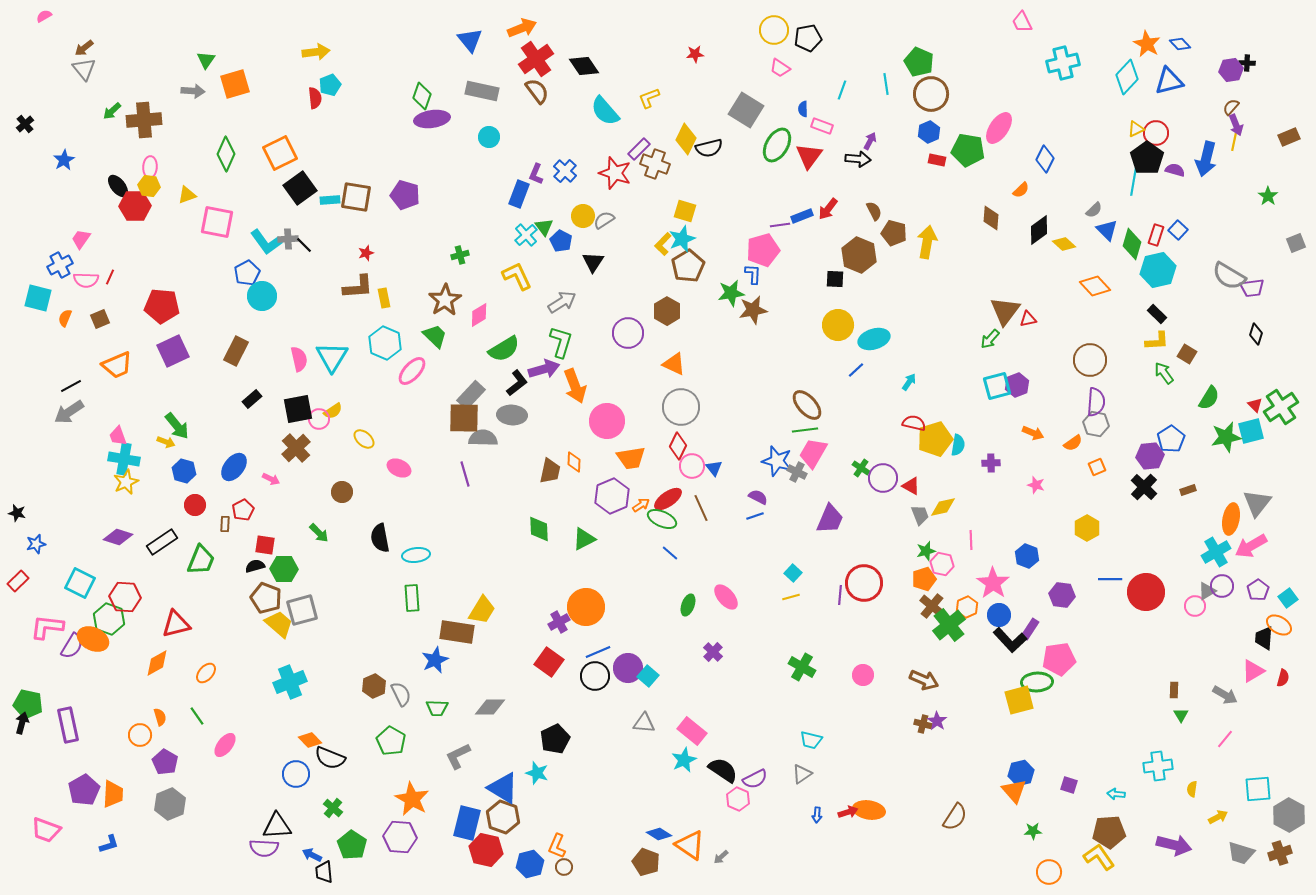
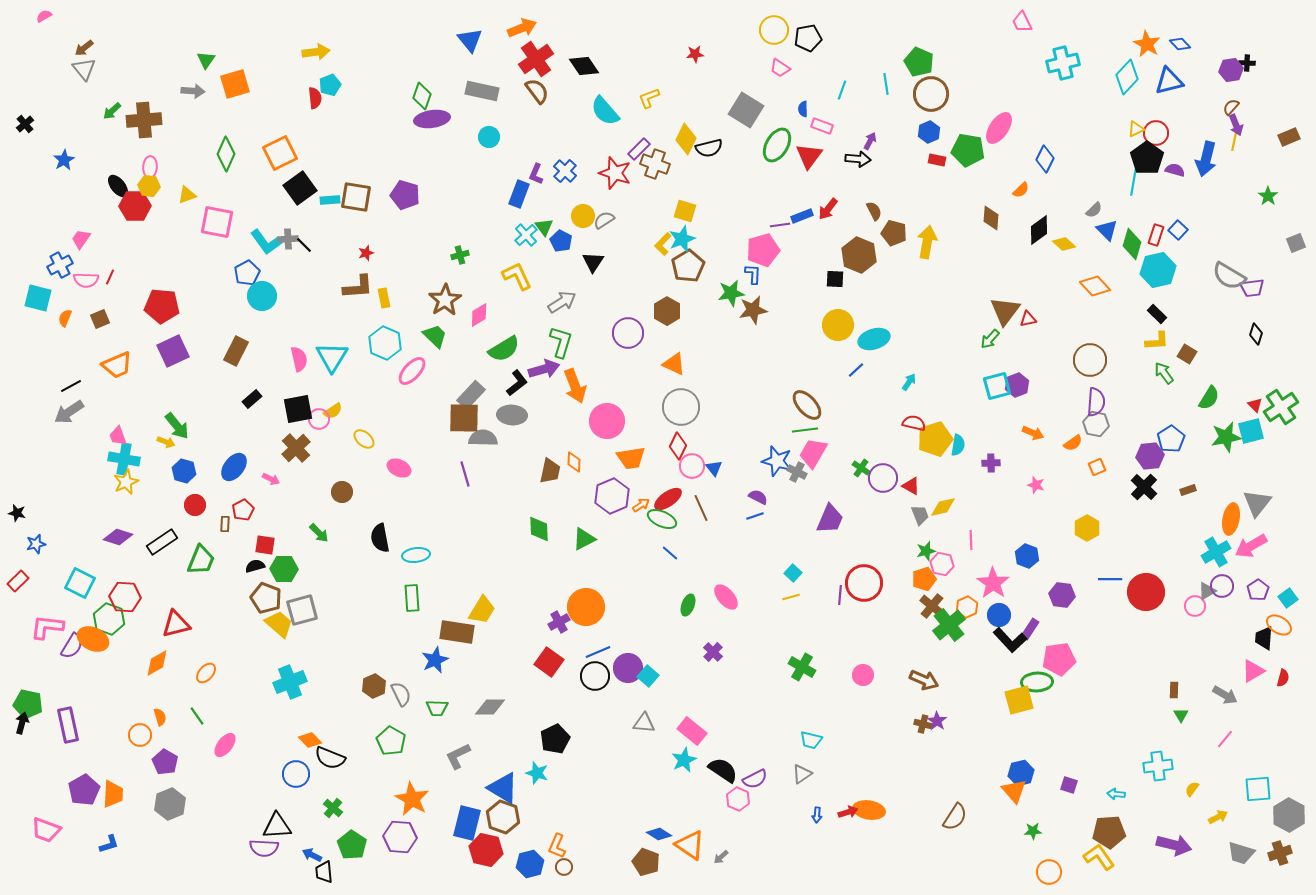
yellow semicircle at (1192, 789): rotated 28 degrees clockwise
